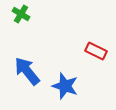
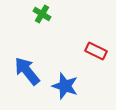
green cross: moved 21 px right
